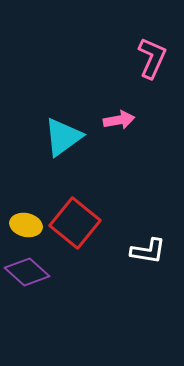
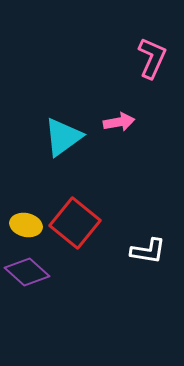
pink arrow: moved 2 px down
